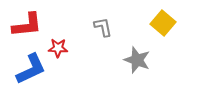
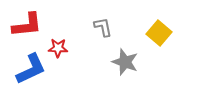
yellow square: moved 4 px left, 10 px down
gray star: moved 12 px left, 2 px down
